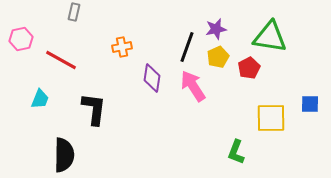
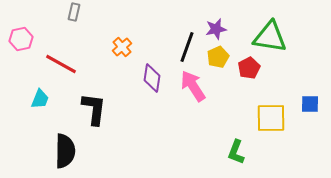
orange cross: rotated 30 degrees counterclockwise
red line: moved 4 px down
black semicircle: moved 1 px right, 4 px up
